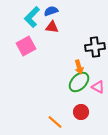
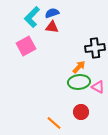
blue semicircle: moved 1 px right, 2 px down
black cross: moved 1 px down
orange arrow: rotated 120 degrees counterclockwise
green ellipse: rotated 40 degrees clockwise
orange line: moved 1 px left, 1 px down
